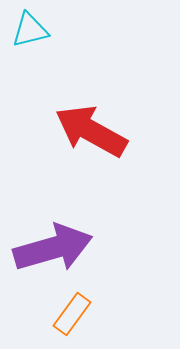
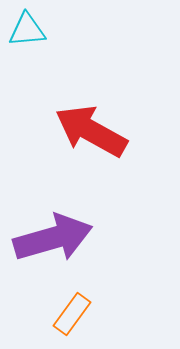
cyan triangle: moved 3 px left; rotated 9 degrees clockwise
purple arrow: moved 10 px up
